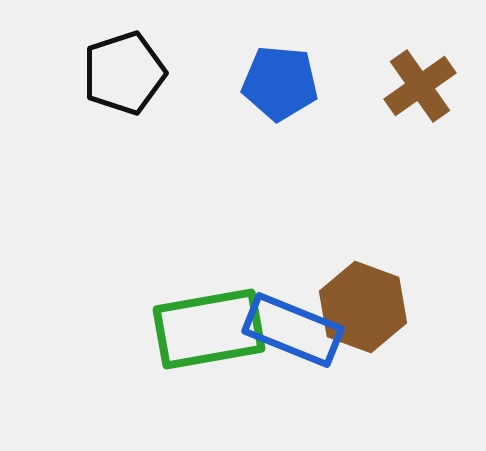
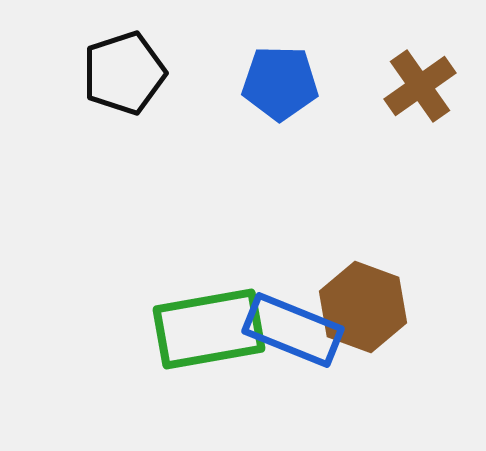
blue pentagon: rotated 4 degrees counterclockwise
